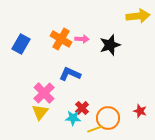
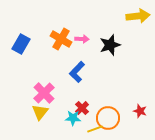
blue L-shape: moved 7 px right, 2 px up; rotated 70 degrees counterclockwise
